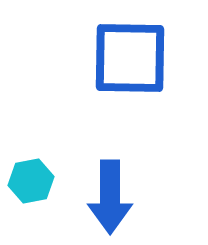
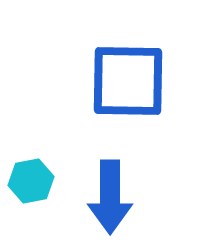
blue square: moved 2 px left, 23 px down
